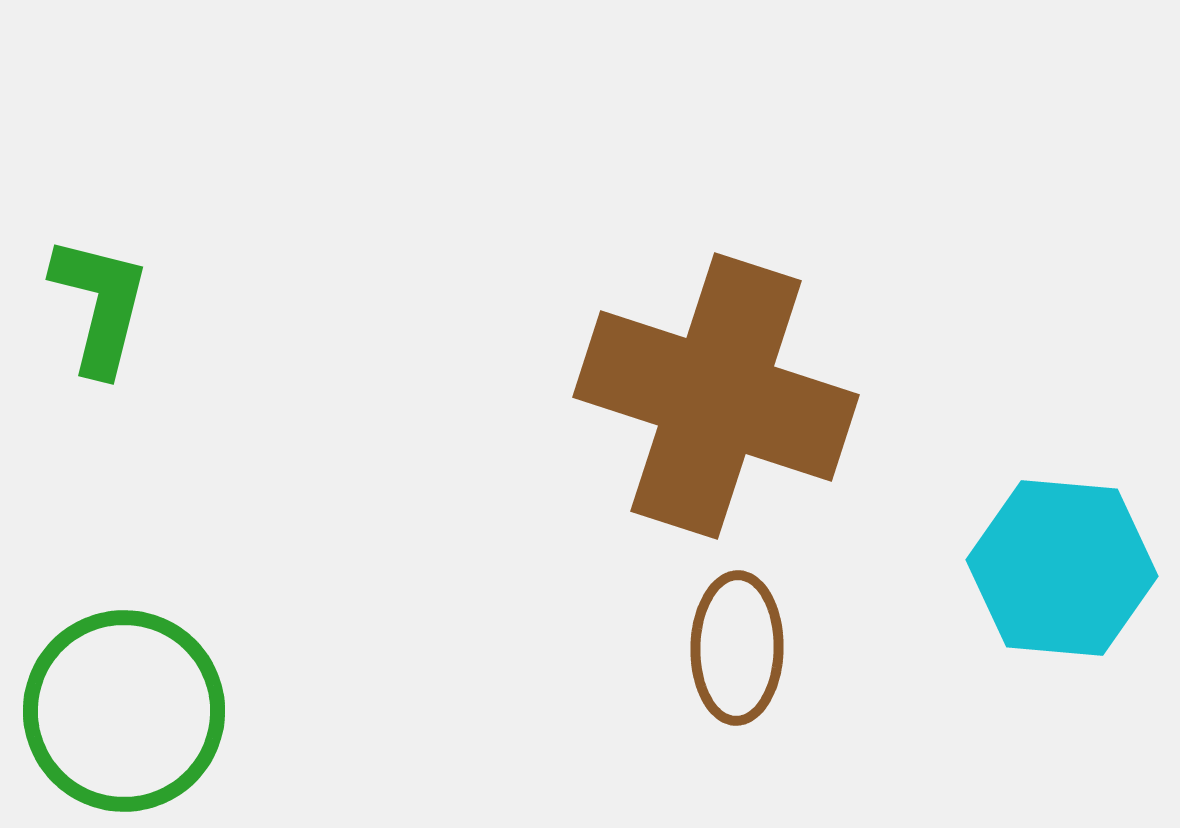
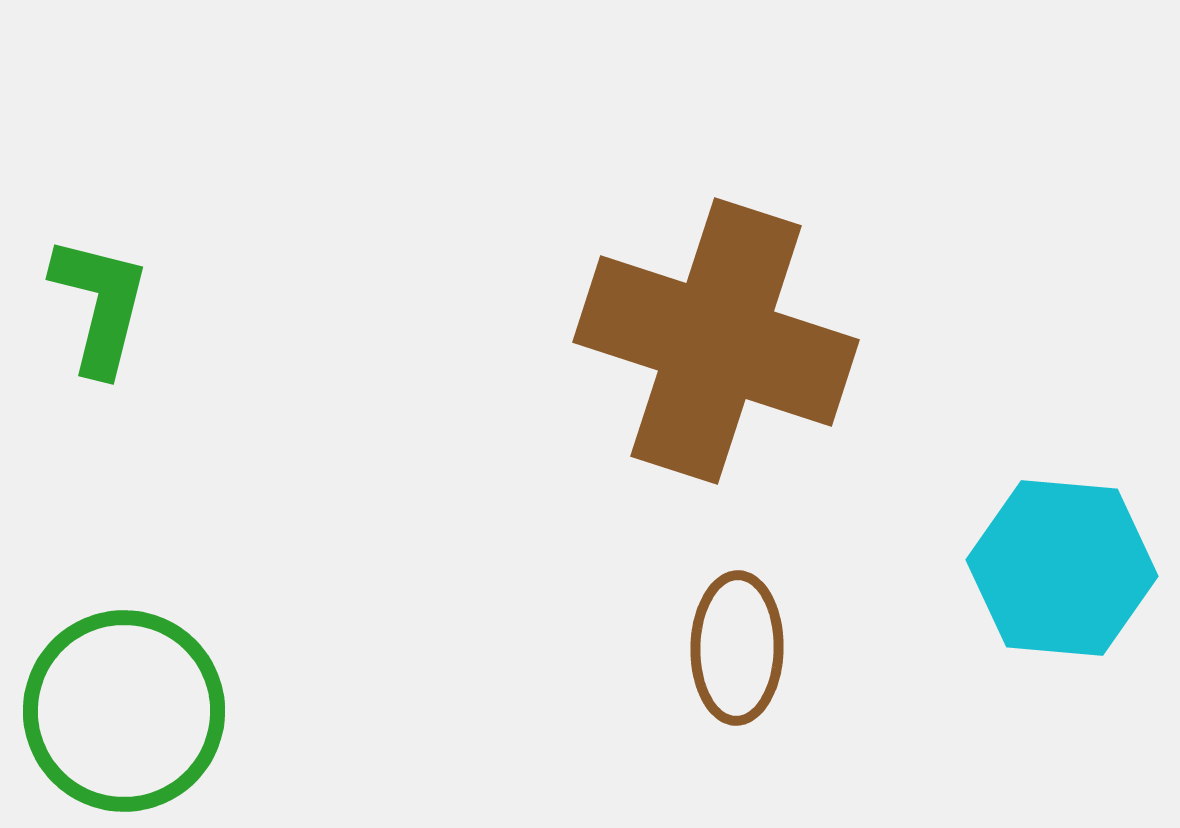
brown cross: moved 55 px up
